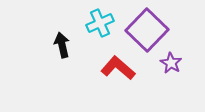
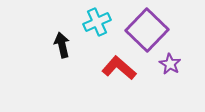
cyan cross: moved 3 px left, 1 px up
purple star: moved 1 px left, 1 px down
red L-shape: moved 1 px right
